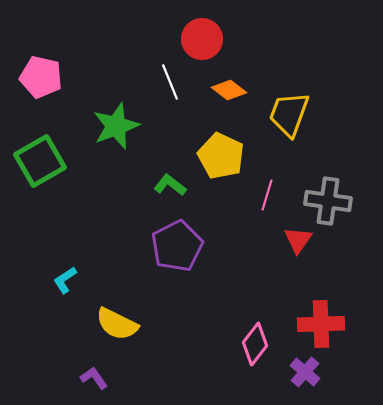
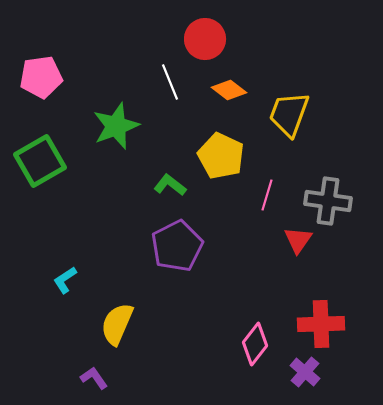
red circle: moved 3 px right
pink pentagon: rotated 21 degrees counterclockwise
yellow semicircle: rotated 87 degrees clockwise
